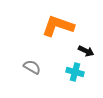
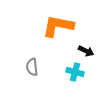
orange L-shape: rotated 8 degrees counterclockwise
gray semicircle: rotated 126 degrees counterclockwise
